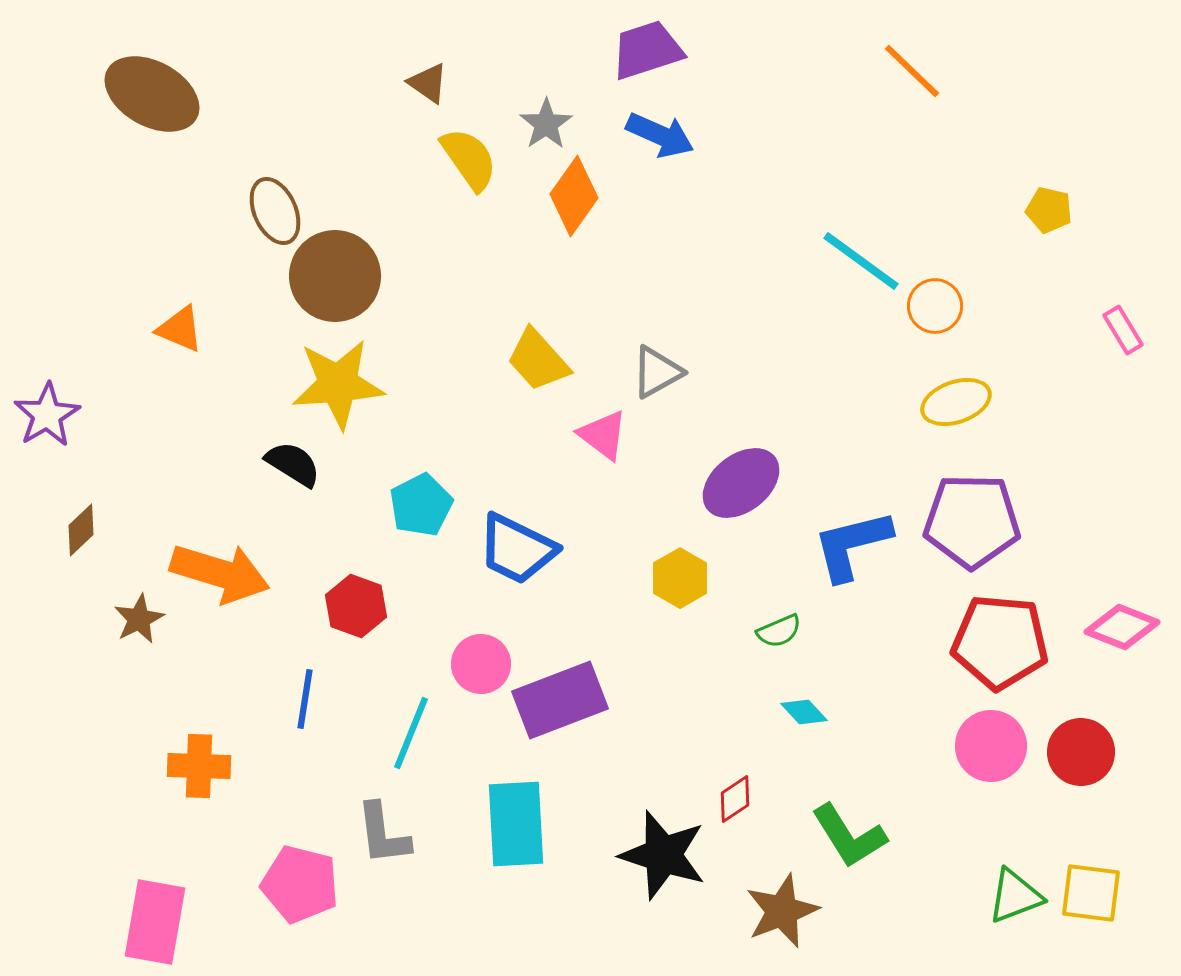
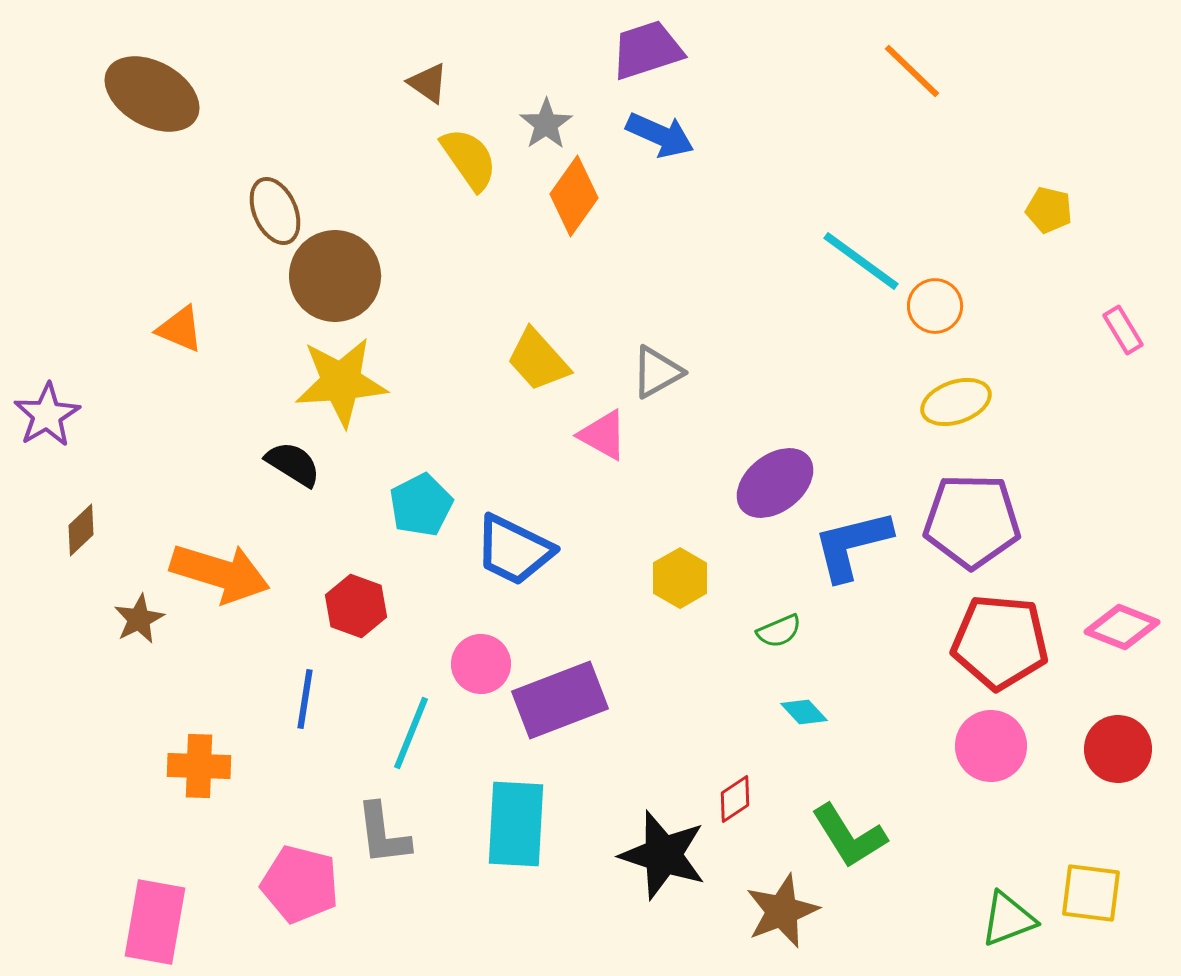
yellow star at (338, 384): moved 3 px right, 2 px up
pink triangle at (603, 435): rotated 8 degrees counterclockwise
purple ellipse at (741, 483): moved 34 px right
blue trapezoid at (517, 549): moved 3 px left, 1 px down
red circle at (1081, 752): moved 37 px right, 3 px up
cyan rectangle at (516, 824): rotated 6 degrees clockwise
green triangle at (1015, 896): moved 7 px left, 23 px down
